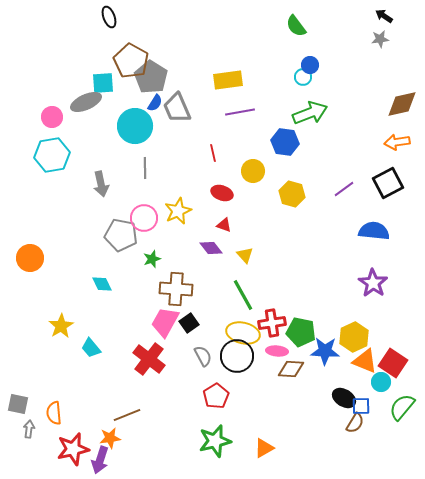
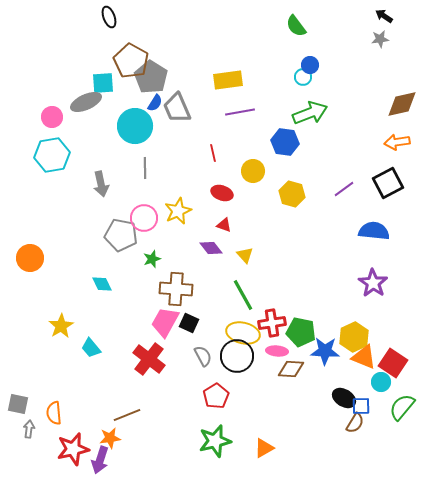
black square at (189, 323): rotated 30 degrees counterclockwise
orange triangle at (365, 361): moved 1 px left, 4 px up
